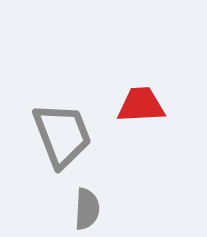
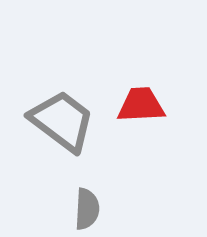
gray trapezoid: moved 14 px up; rotated 32 degrees counterclockwise
